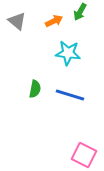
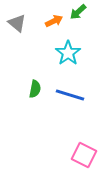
green arrow: moved 2 px left; rotated 18 degrees clockwise
gray triangle: moved 2 px down
cyan star: rotated 30 degrees clockwise
